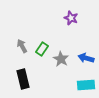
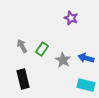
gray star: moved 2 px right, 1 px down
cyan rectangle: rotated 18 degrees clockwise
